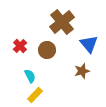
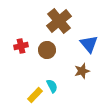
brown cross: moved 3 px left, 1 px up
red cross: moved 1 px right; rotated 32 degrees clockwise
cyan semicircle: moved 22 px right, 10 px down
